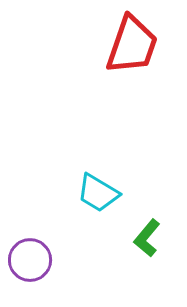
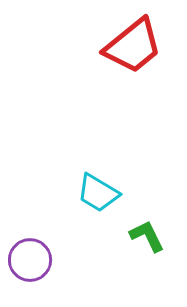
red trapezoid: moved 1 px right, 1 px down; rotated 32 degrees clockwise
green L-shape: moved 2 px up; rotated 114 degrees clockwise
